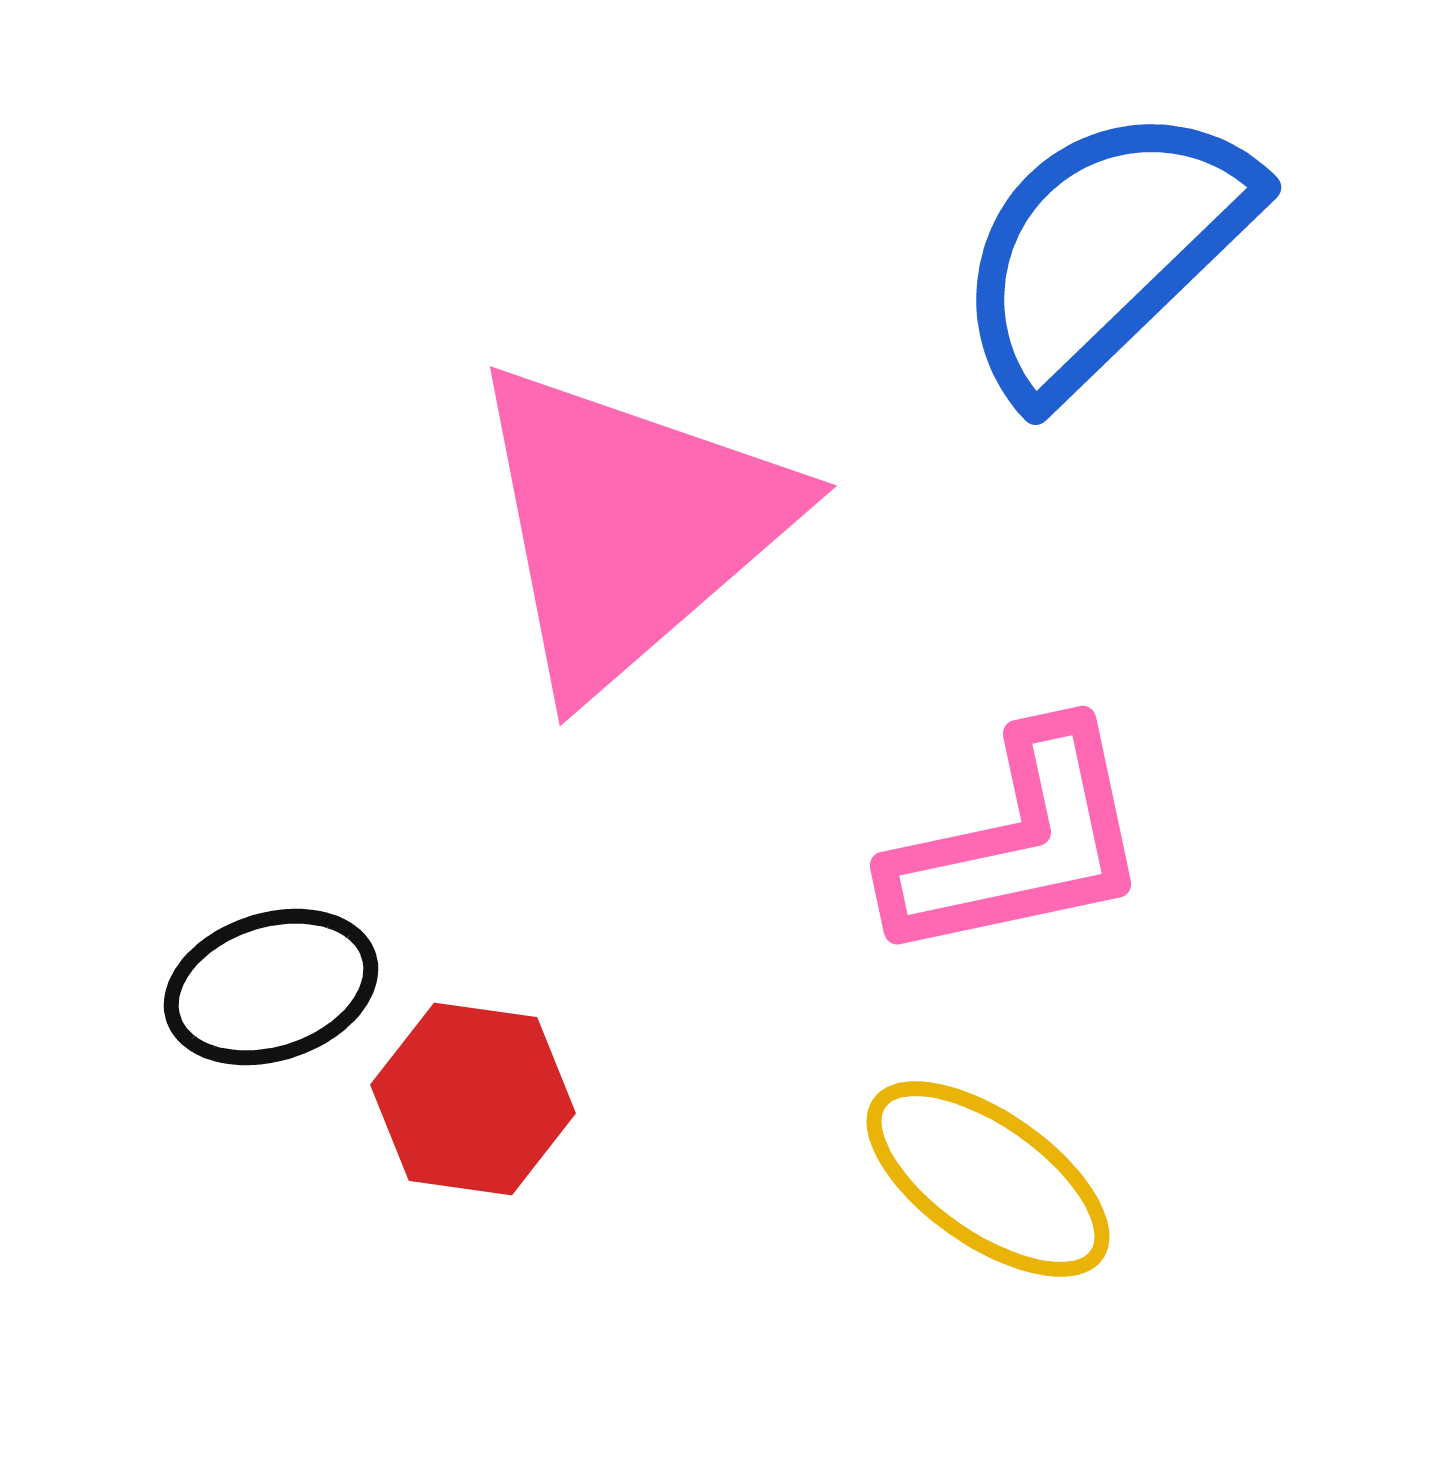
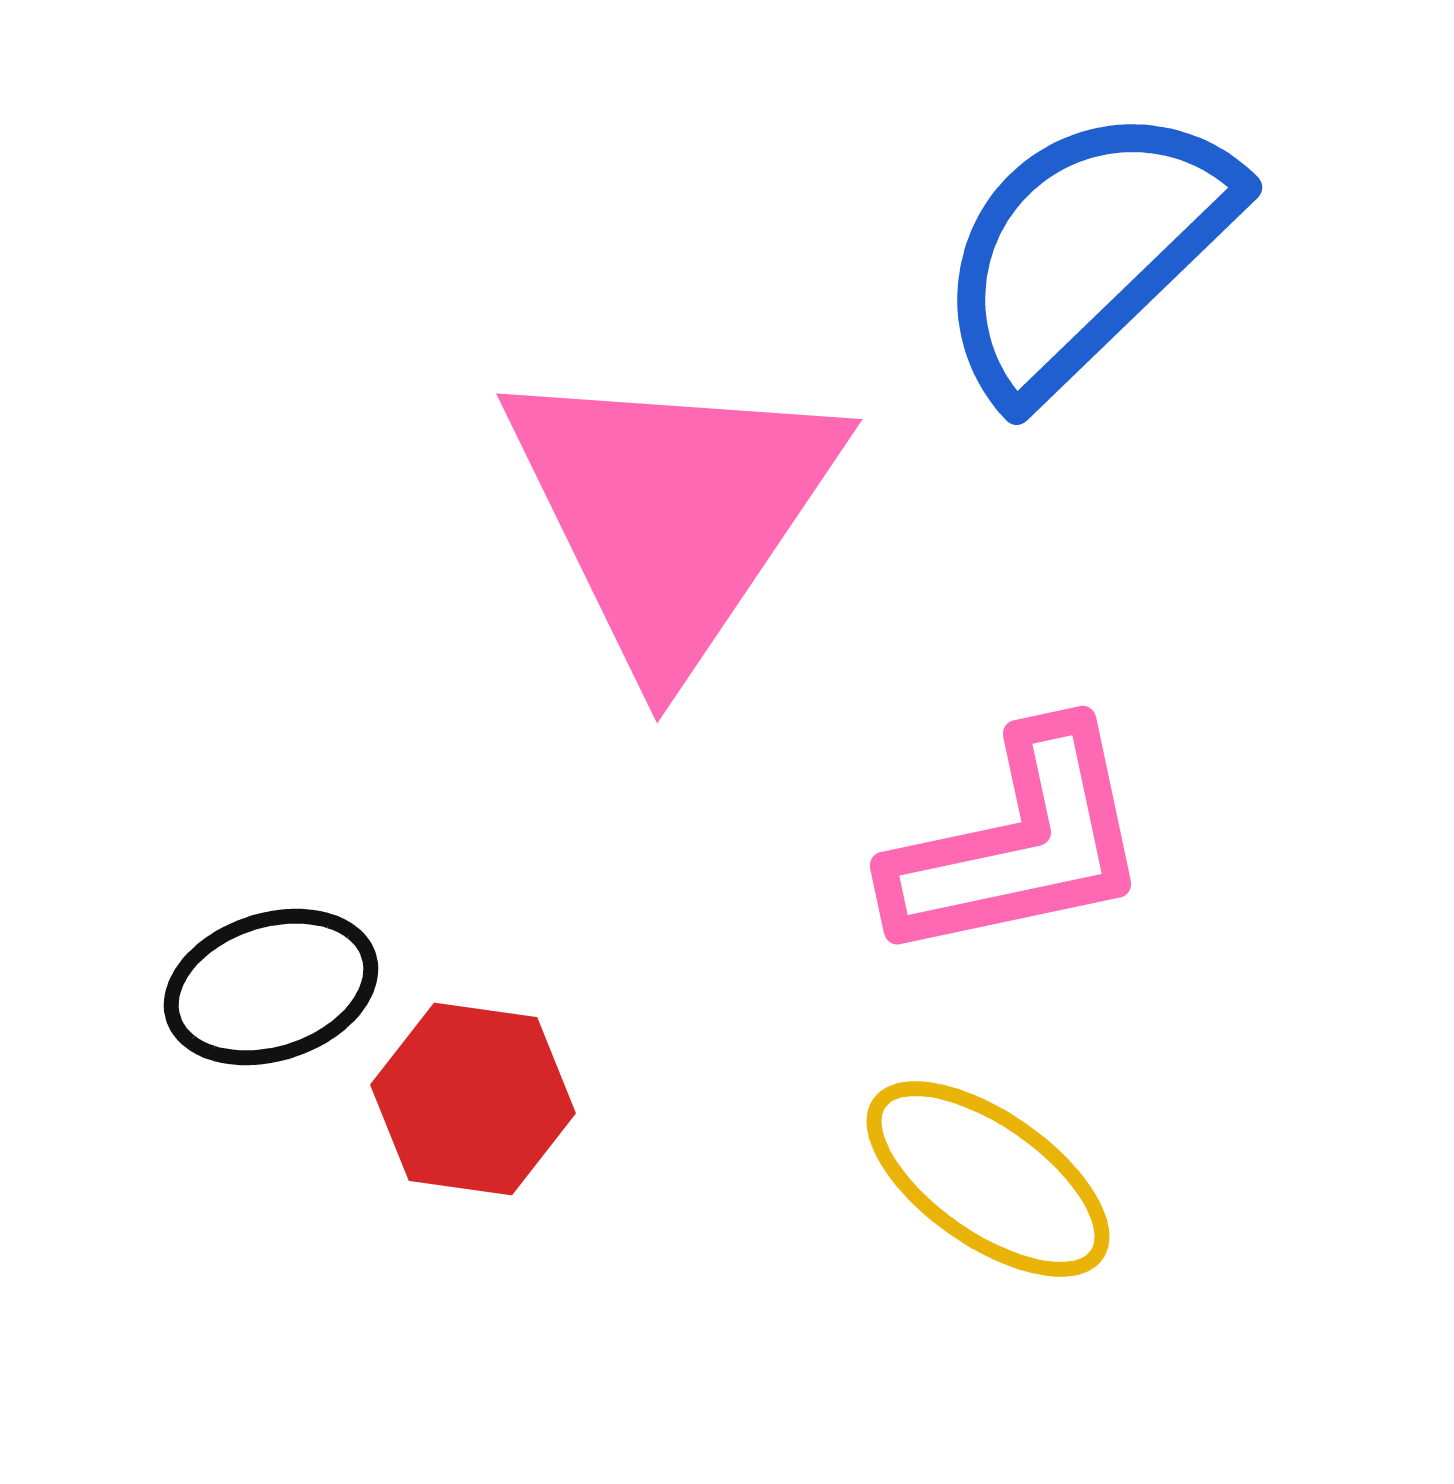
blue semicircle: moved 19 px left
pink triangle: moved 43 px right, 14 px up; rotated 15 degrees counterclockwise
